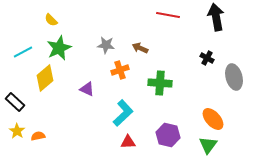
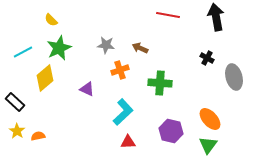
cyan L-shape: moved 1 px up
orange ellipse: moved 3 px left
purple hexagon: moved 3 px right, 4 px up
